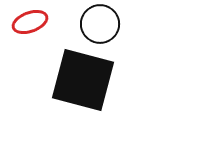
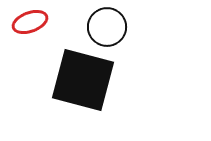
black circle: moved 7 px right, 3 px down
